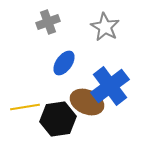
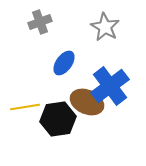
gray cross: moved 8 px left
